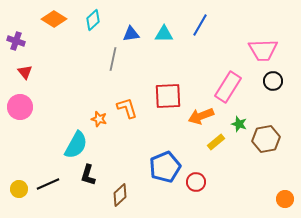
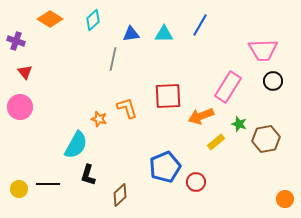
orange diamond: moved 4 px left
black line: rotated 25 degrees clockwise
